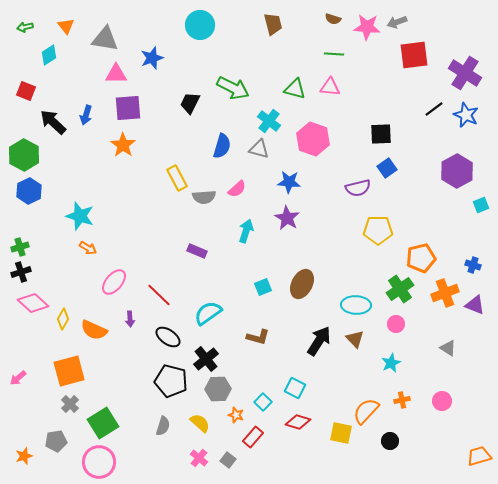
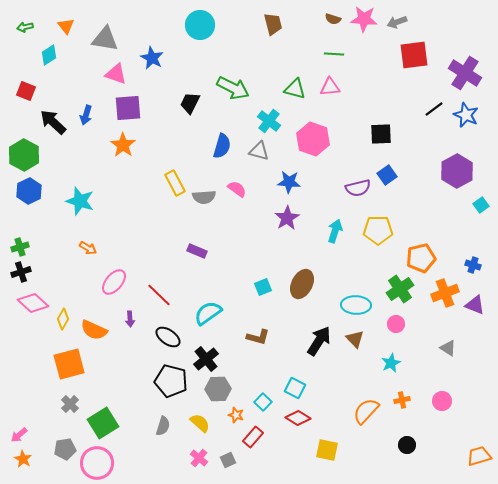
pink star at (367, 27): moved 3 px left, 8 px up
blue star at (152, 58): rotated 25 degrees counterclockwise
pink triangle at (116, 74): rotated 20 degrees clockwise
pink triangle at (330, 87): rotated 10 degrees counterclockwise
gray triangle at (259, 149): moved 2 px down
blue square at (387, 168): moved 7 px down
yellow rectangle at (177, 178): moved 2 px left, 5 px down
pink semicircle at (237, 189): rotated 102 degrees counterclockwise
cyan square at (481, 205): rotated 14 degrees counterclockwise
cyan star at (80, 216): moved 15 px up
purple star at (287, 218): rotated 10 degrees clockwise
cyan arrow at (246, 231): moved 89 px right
orange square at (69, 371): moved 7 px up
pink arrow at (18, 378): moved 1 px right, 57 px down
red diamond at (298, 422): moved 4 px up; rotated 15 degrees clockwise
yellow square at (341, 433): moved 14 px left, 17 px down
gray pentagon at (56, 441): moved 9 px right, 8 px down
black circle at (390, 441): moved 17 px right, 4 px down
orange star at (24, 456): moved 1 px left, 3 px down; rotated 24 degrees counterclockwise
gray square at (228, 460): rotated 28 degrees clockwise
pink circle at (99, 462): moved 2 px left, 1 px down
